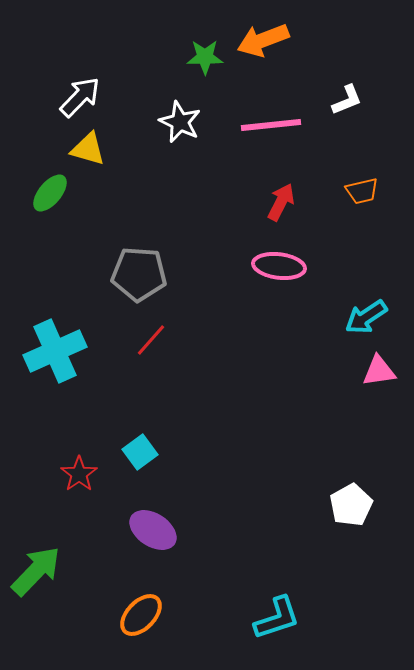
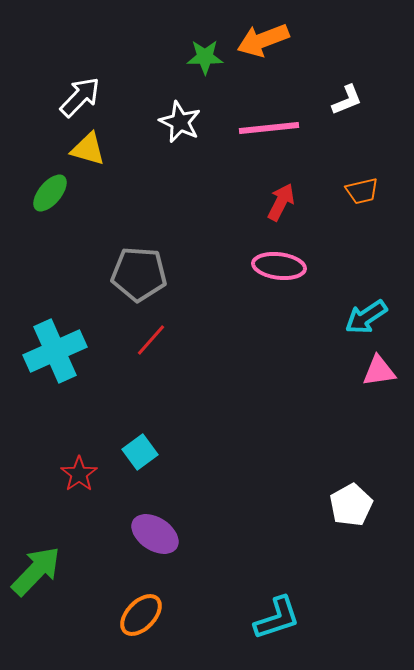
pink line: moved 2 px left, 3 px down
purple ellipse: moved 2 px right, 4 px down
